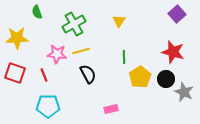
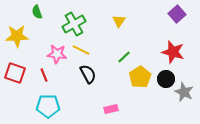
yellow star: moved 2 px up
yellow line: moved 1 px up; rotated 42 degrees clockwise
green line: rotated 48 degrees clockwise
